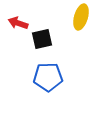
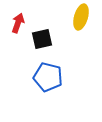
red arrow: rotated 90 degrees clockwise
blue pentagon: rotated 16 degrees clockwise
